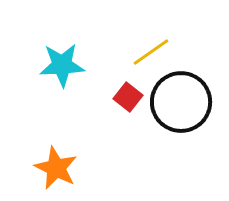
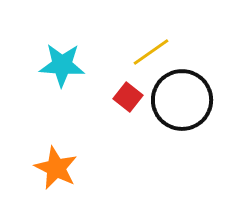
cyan star: rotated 6 degrees clockwise
black circle: moved 1 px right, 2 px up
